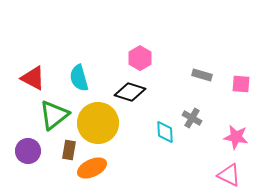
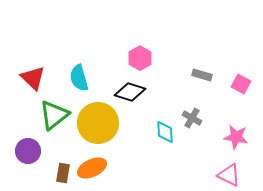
red triangle: rotated 16 degrees clockwise
pink square: rotated 24 degrees clockwise
brown rectangle: moved 6 px left, 23 px down
